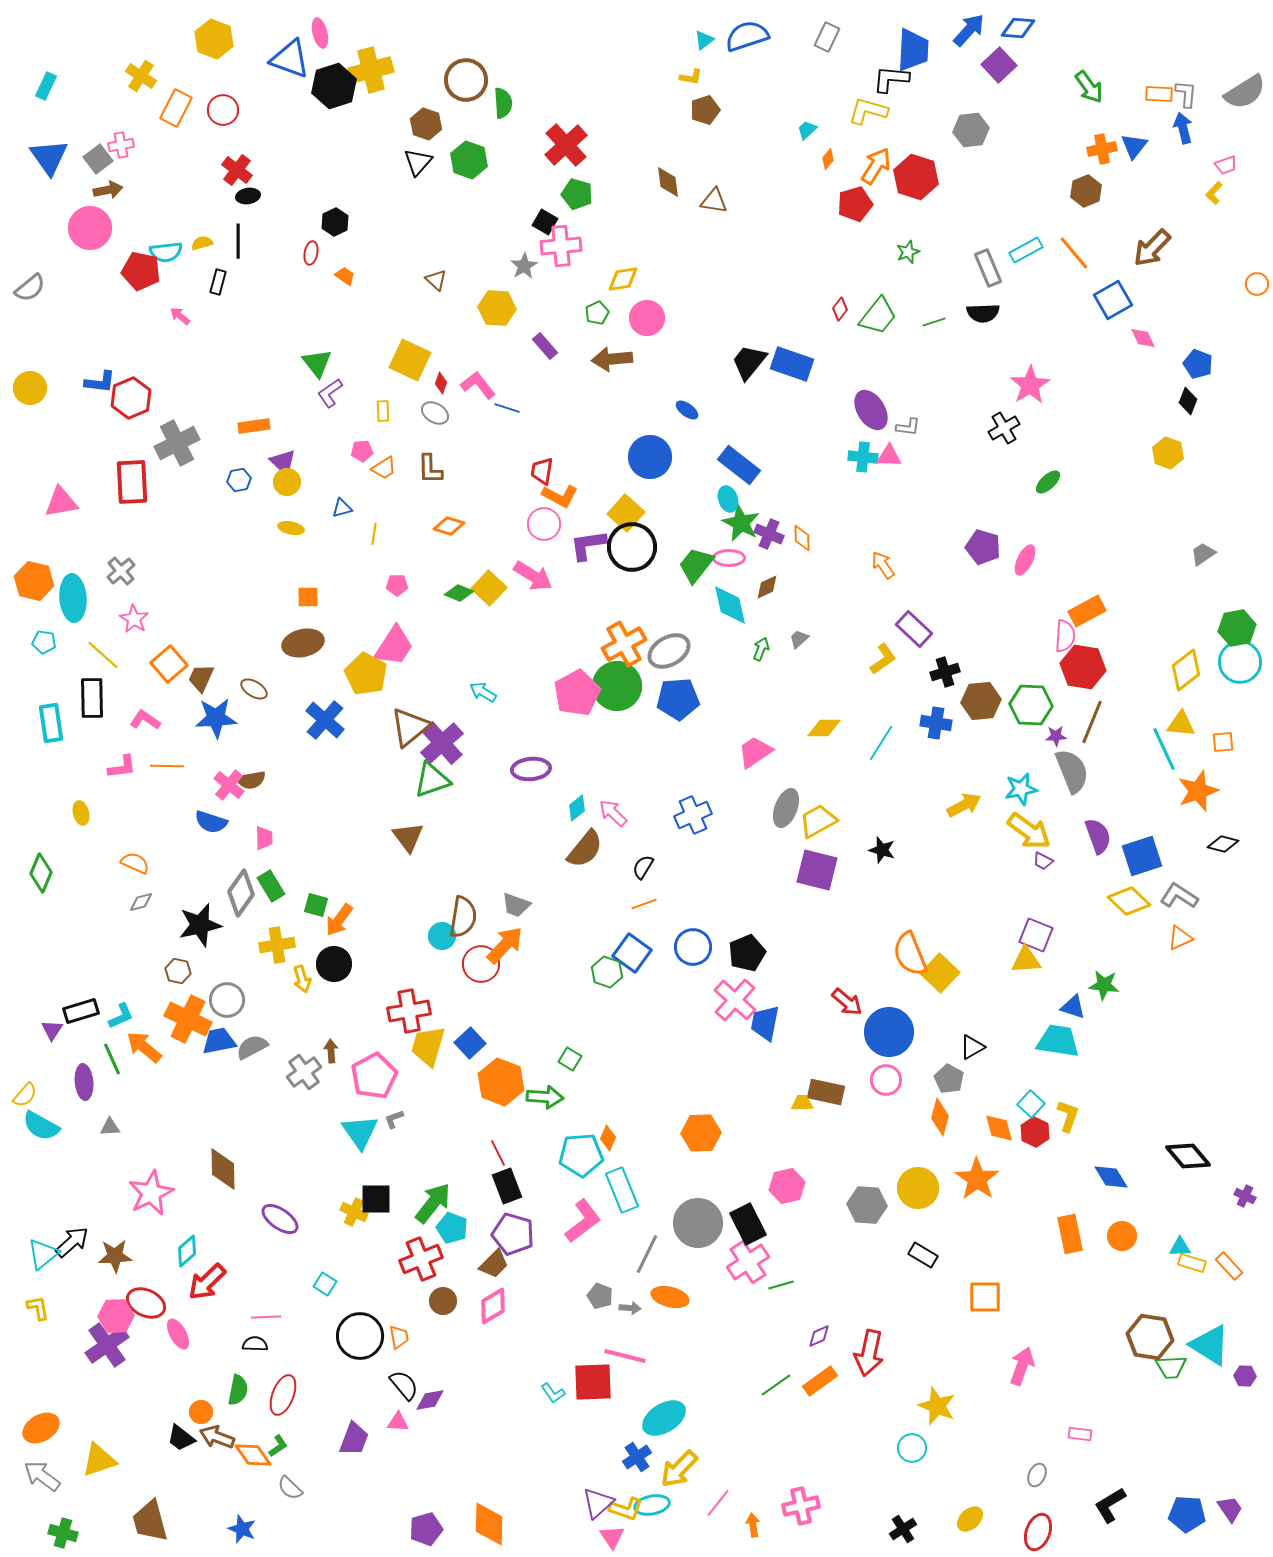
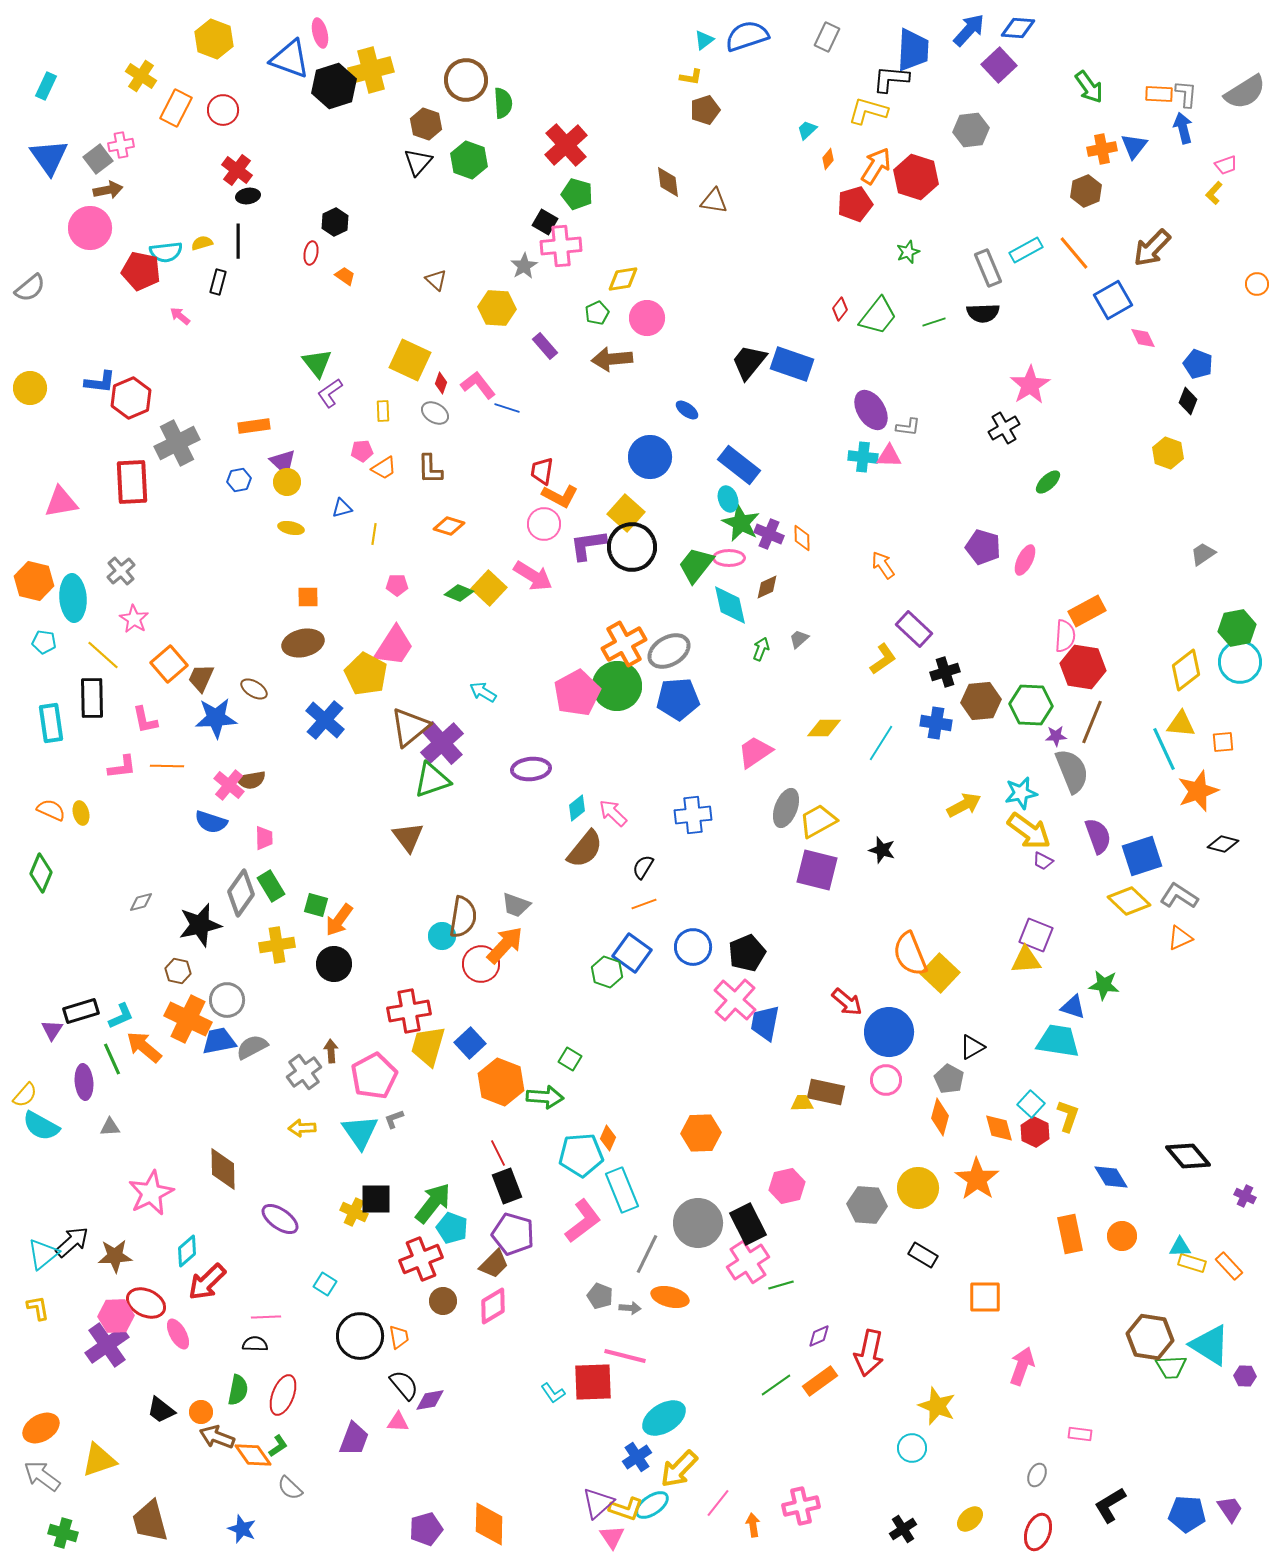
pink L-shape at (145, 720): rotated 136 degrees counterclockwise
cyan star at (1021, 789): moved 4 px down
blue cross at (693, 815): rotated 18 degrees clockwise
orange semicircle at (135, 863): moved 84 px left, 53 px up
yellow arrow at (302, 979): moved 149 px down; rotated 104 degrees clockwise
black trapezoid at (181, 1438): moved 20 px left, 28 px up
cyan ellipse at (652, 1505): rotated 24 degrees counterclockwise
